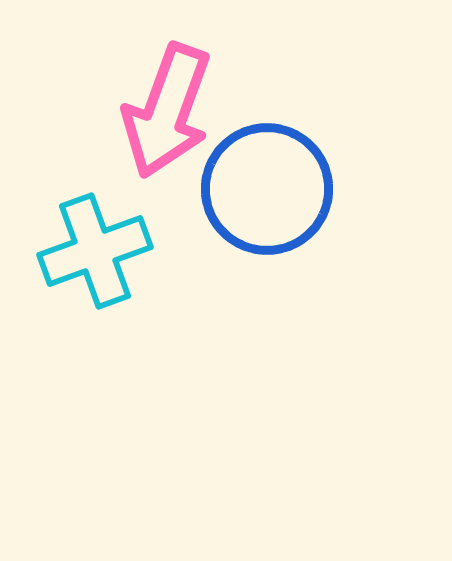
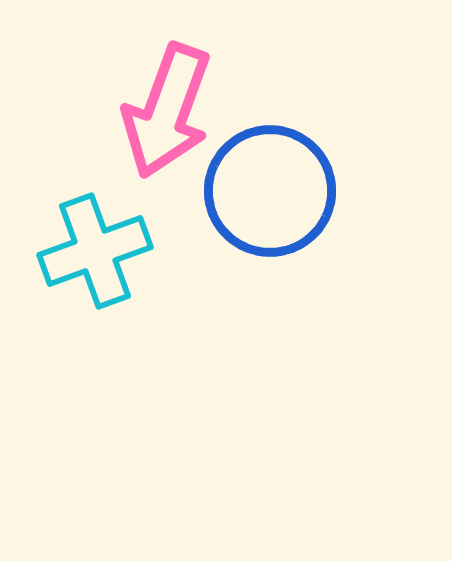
blue circle: moved 3 px right, 2 px down
